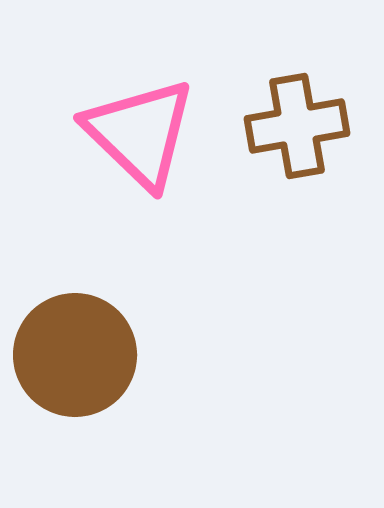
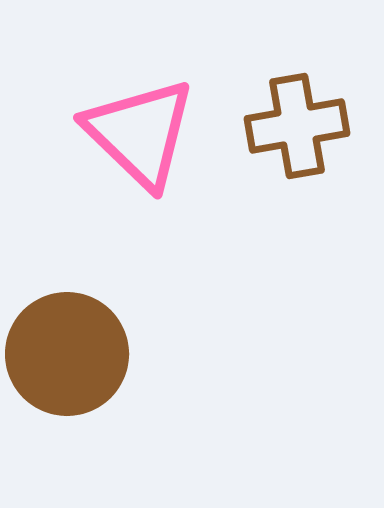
brown circle: moved 8 px left, 1 px up
